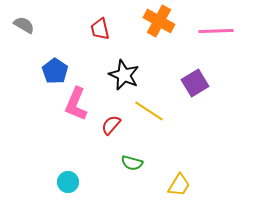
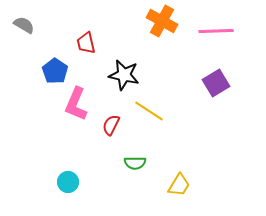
orange cross: moved 3 px right
red trapezoid: moved 14 px left, 14 px down
black star: rotated 12 degrees counterclockwise
purple square: moved 21 px right
red semicircle: rotated 15 degrees counterclockwise
green semicircle: moved 3 px right; rotated 15 degrees counterclockwise
